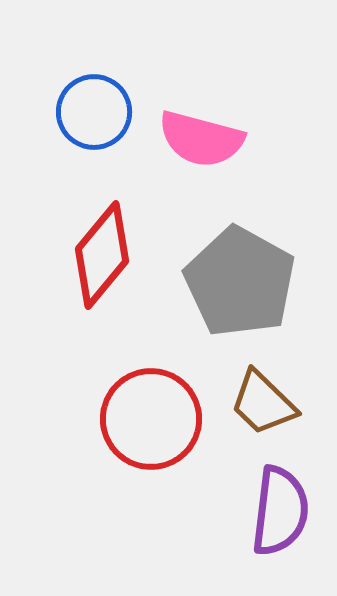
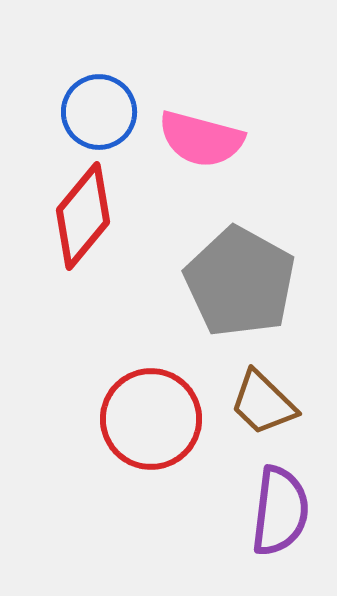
blue circle: moved 5 px right
red diamond: moved 19 px left, 39 px up
